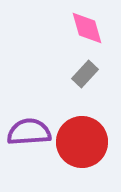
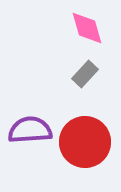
purple semicircle: moved 1 px right, 2 px up
red circle: moved 3 px right
